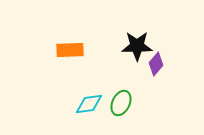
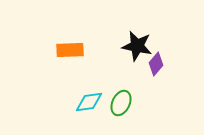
black star: rotated 12 degrees clockwise
cyan diamond: moved 2 px up
